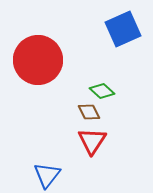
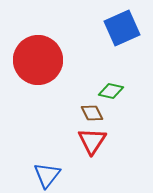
blue square: moved 1 px left, 1 px up
green diamond: moved 9 px right; rotated 30 degrees counterclockwise
brown diamond: moved 3 px right, 1 px down
